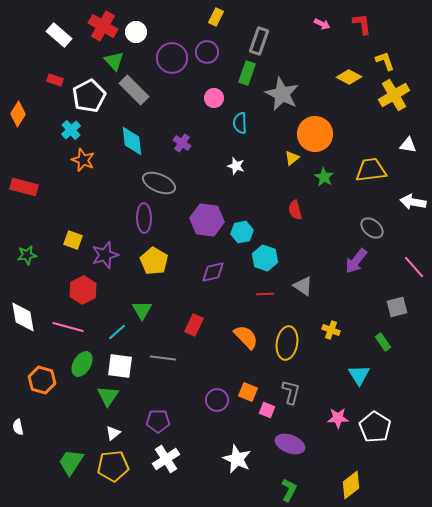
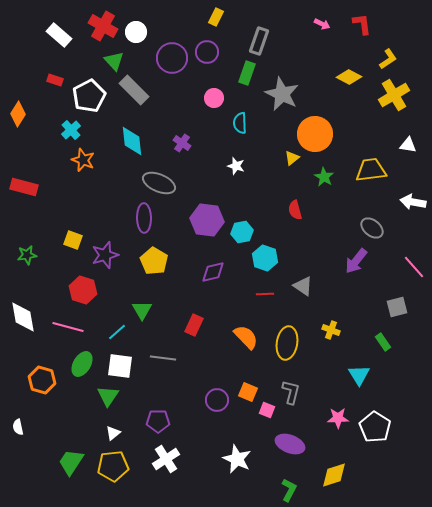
yellow L-shape at (385, 61): moved 3 px right, 2 px up; rotated 75 degrees clockwise
red hexagon at (83, 290): rotated 16 degrees counterclockwise
yellow diamond at (351, 485): moved 17 px left, 10 px up; rotated 20 degrees clockwise
